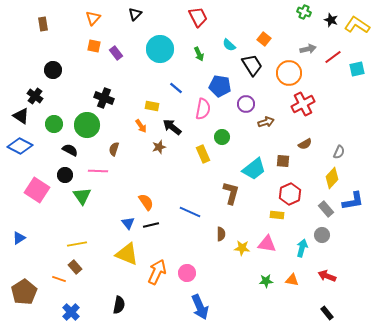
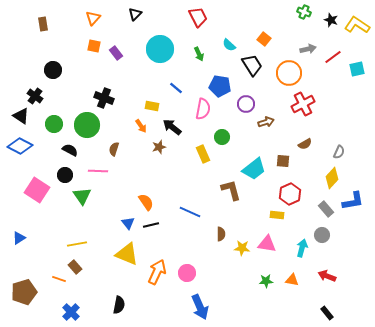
brown L-shape at (231, 193): moved 3 px up; rotated 30 degrees counterclockwise
brown pentagon at (24, 292): rotated 15 degrees clockwise
